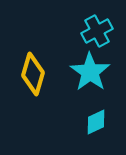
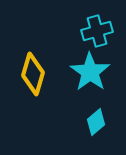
cyan cross: rotated 12 degrees clockwise
cyan diamond: rotated 16 degrees counterclockwise
